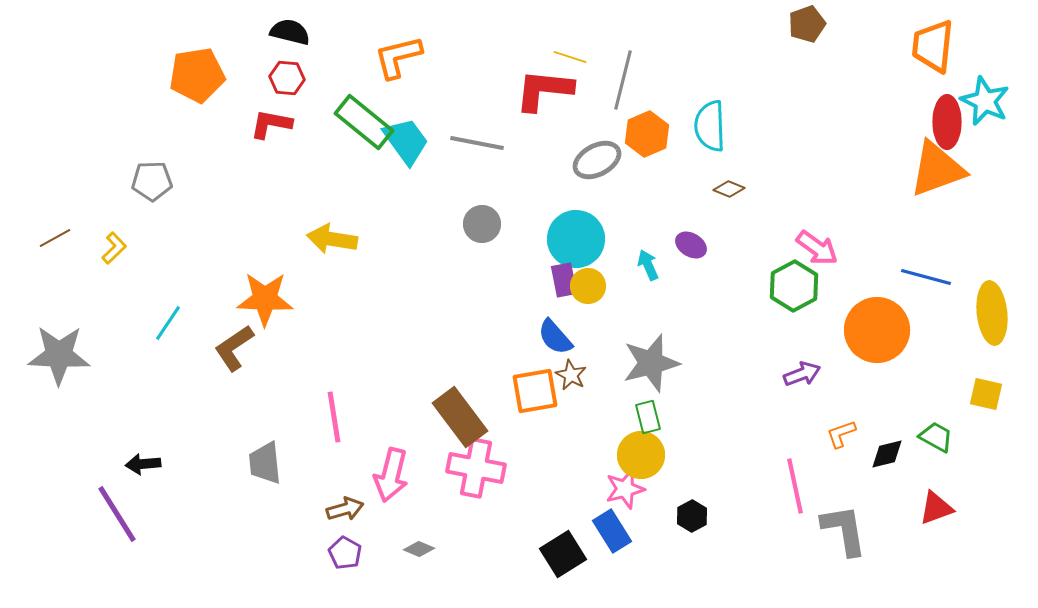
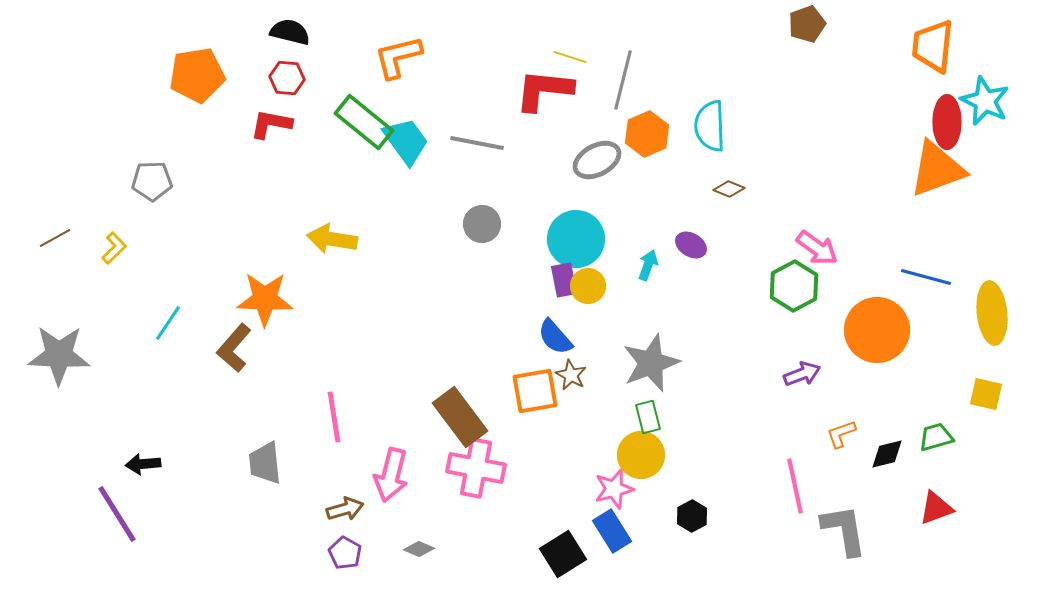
cyan arrow at (648, 265): rotated 44 degrees clockwise
brown L-shape at (234, 348): rotated 15 degrees counterclockwise
gray star at (651, 363): rotated 6 degrees counterclockwise
green trapezoid at (936, 437): rotated 45 degrees counterclockwise
pink star at (625, 489): moved 11 px left
